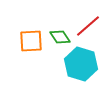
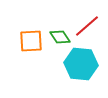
red line: moved 1 px left
cyan hexagon: rotated 12 degrees counterclockwise
